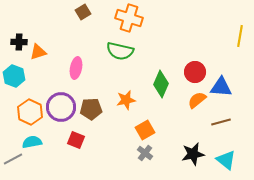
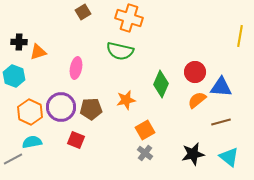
cyan triangle: moved 3 px right, 3 px up
